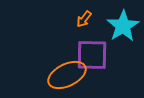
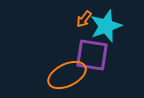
cyan star: moved 17 px left; rotated 12 degrees clockwise
purple square: rotated 8 degrees clockwise
